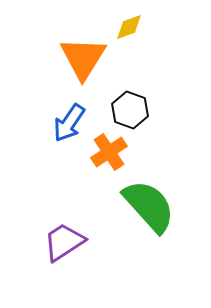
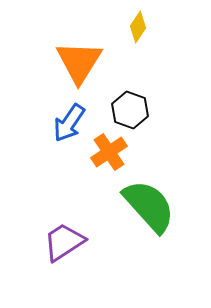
yellow diamond: moved 9 px right; rotated 36 degrees counterclockwise
orange triangle: moved 4 px left, 4 px down
